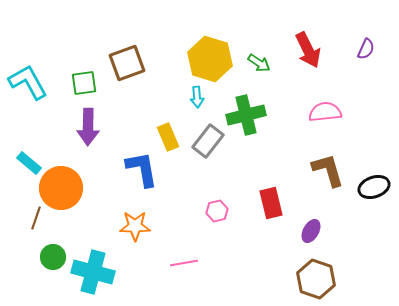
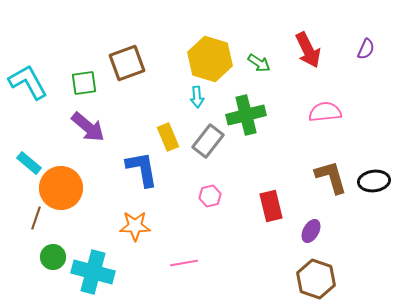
purple arrow: rotated 51 degrees counterclockwise
brown L-shape: moved 3 px right, 7 px down
black ellipse: moved 6 px up; rotated 12 degrees clockwise
red rectangle: moved 3 px down
pink hexagon: moved 7 px left, 15 px up
